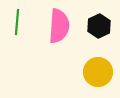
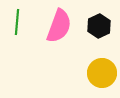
pink semicircle: rotated 16 degrees clockwise
yellow circle: moved 4 px right, 1 px down
